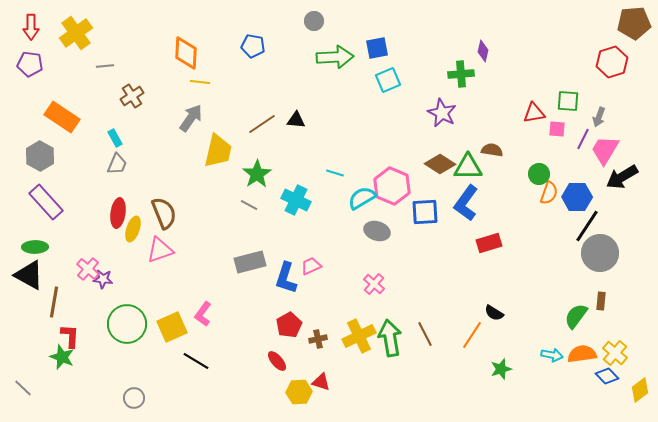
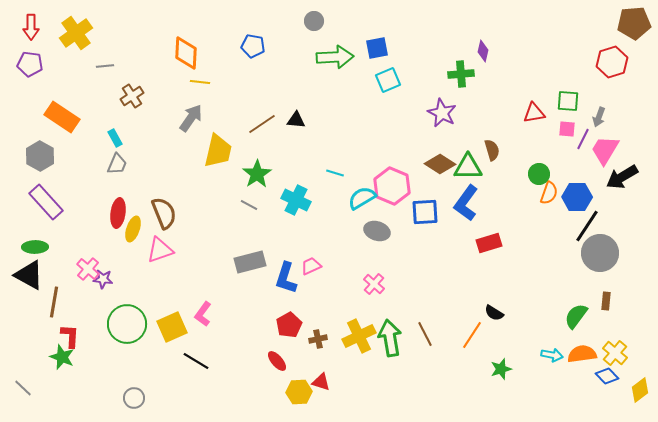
pink square at (557, 129): moved 10 px right
brown semicircle at (492, 150): rotated 65 degrees clockwise
brown rectangle at (601, 301): moved 5 px right
